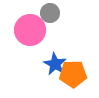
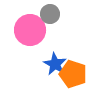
gray circle: moved 1 px down
orange pentagon: rotated 20 degrees clockwise
